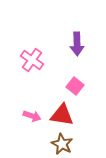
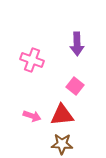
pink cross: rotated 15 degrees counterclockwise
red triangle: rotated 15 degrees counterclockwise
brown star: rotated 25 degrees counterclockwise
